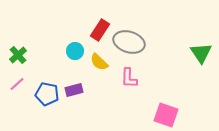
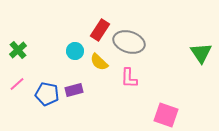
green cross: moved 5 px up
